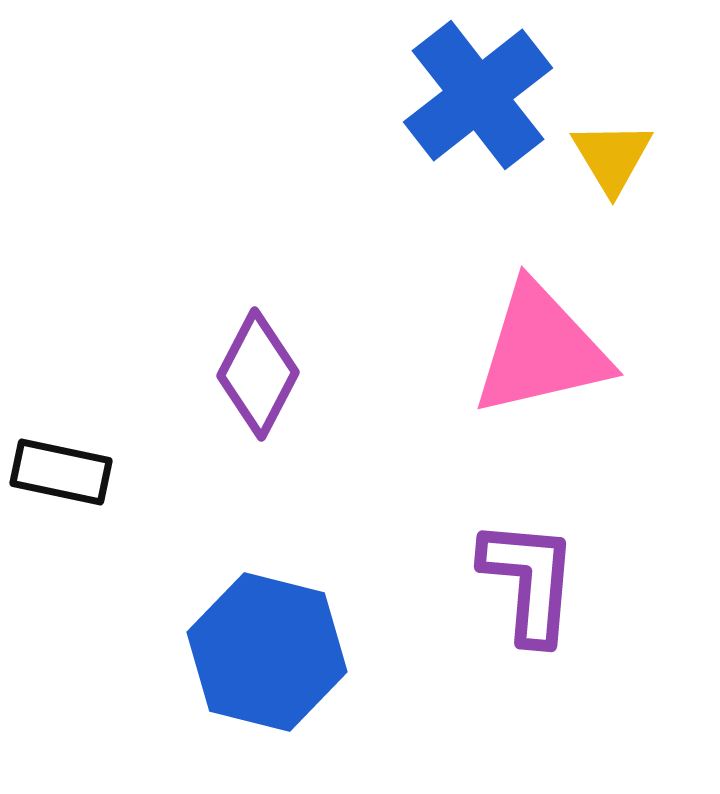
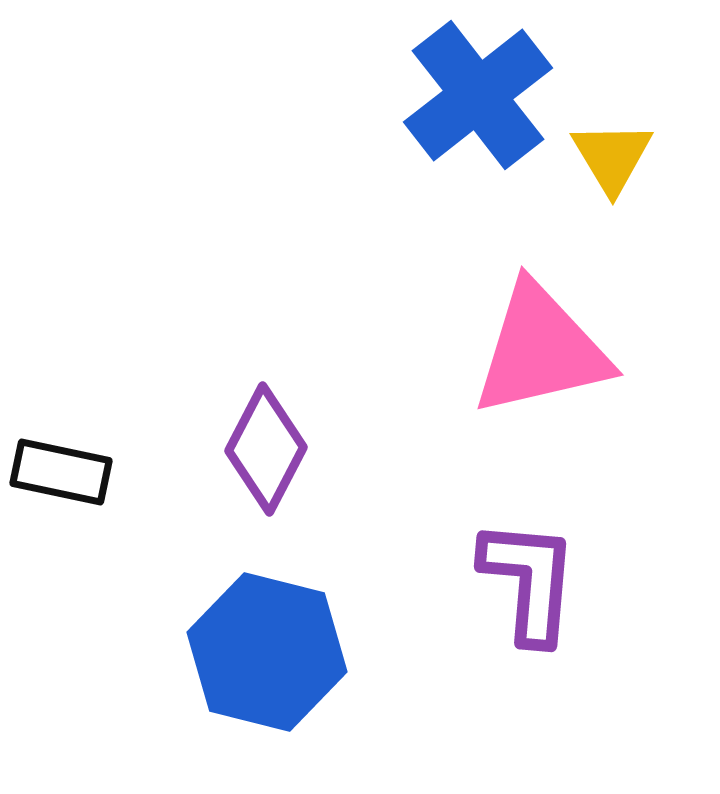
purple diamond: moved 8 px right, 75 px down
